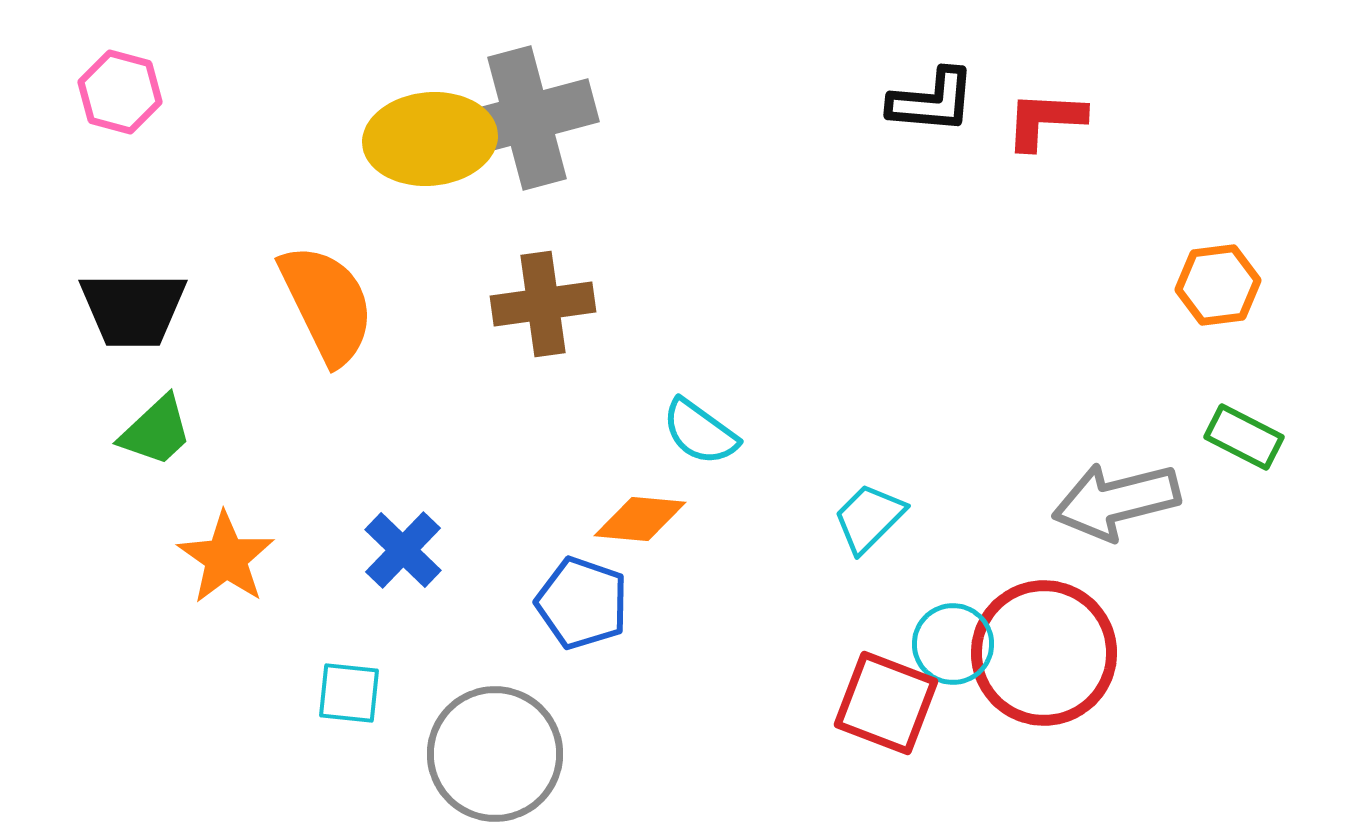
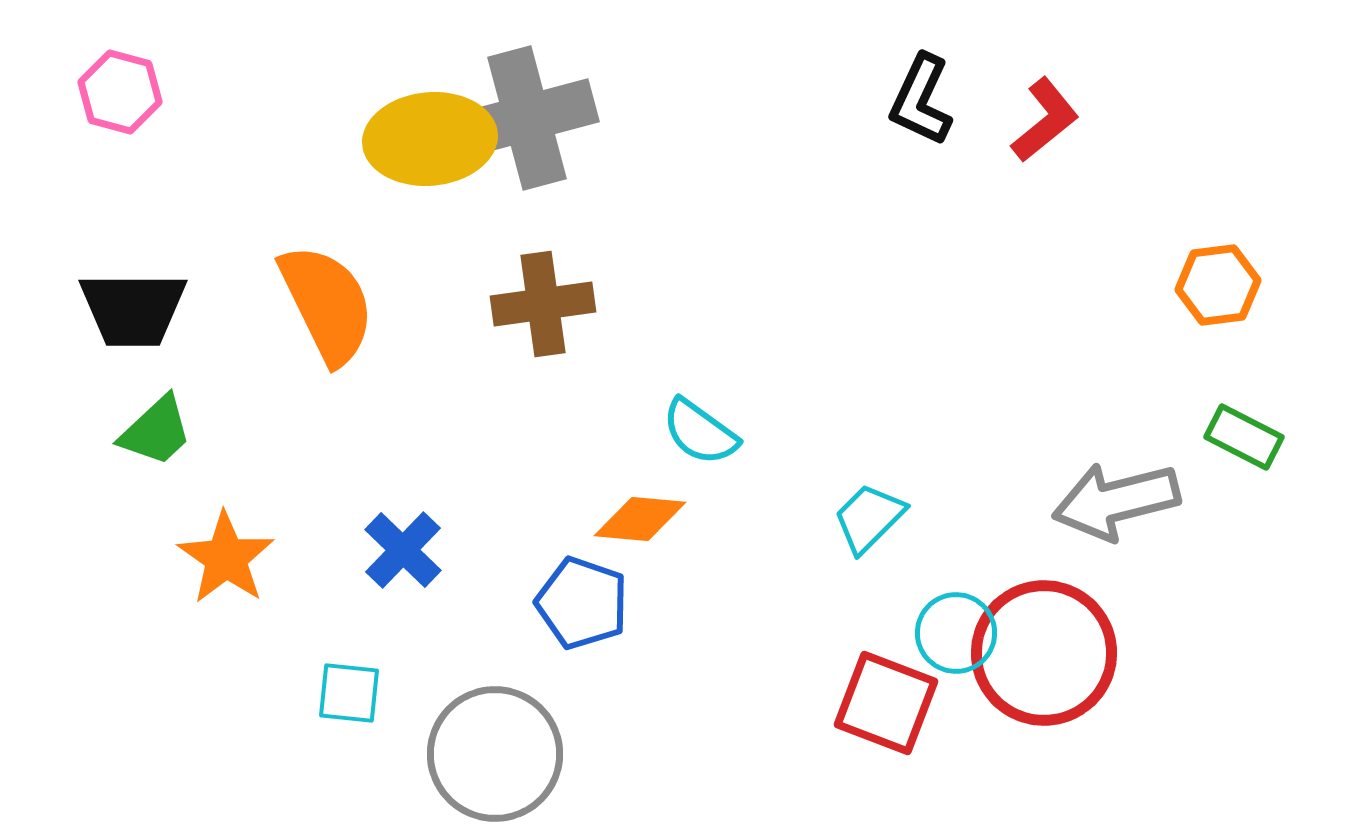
black L-shape: moved 11 px left, 1 px up; rotated 110 degrees clockwise
red L-shape: rotated 138 degrees clockwise
cyan circle: moved 3 px right, 11 px up
